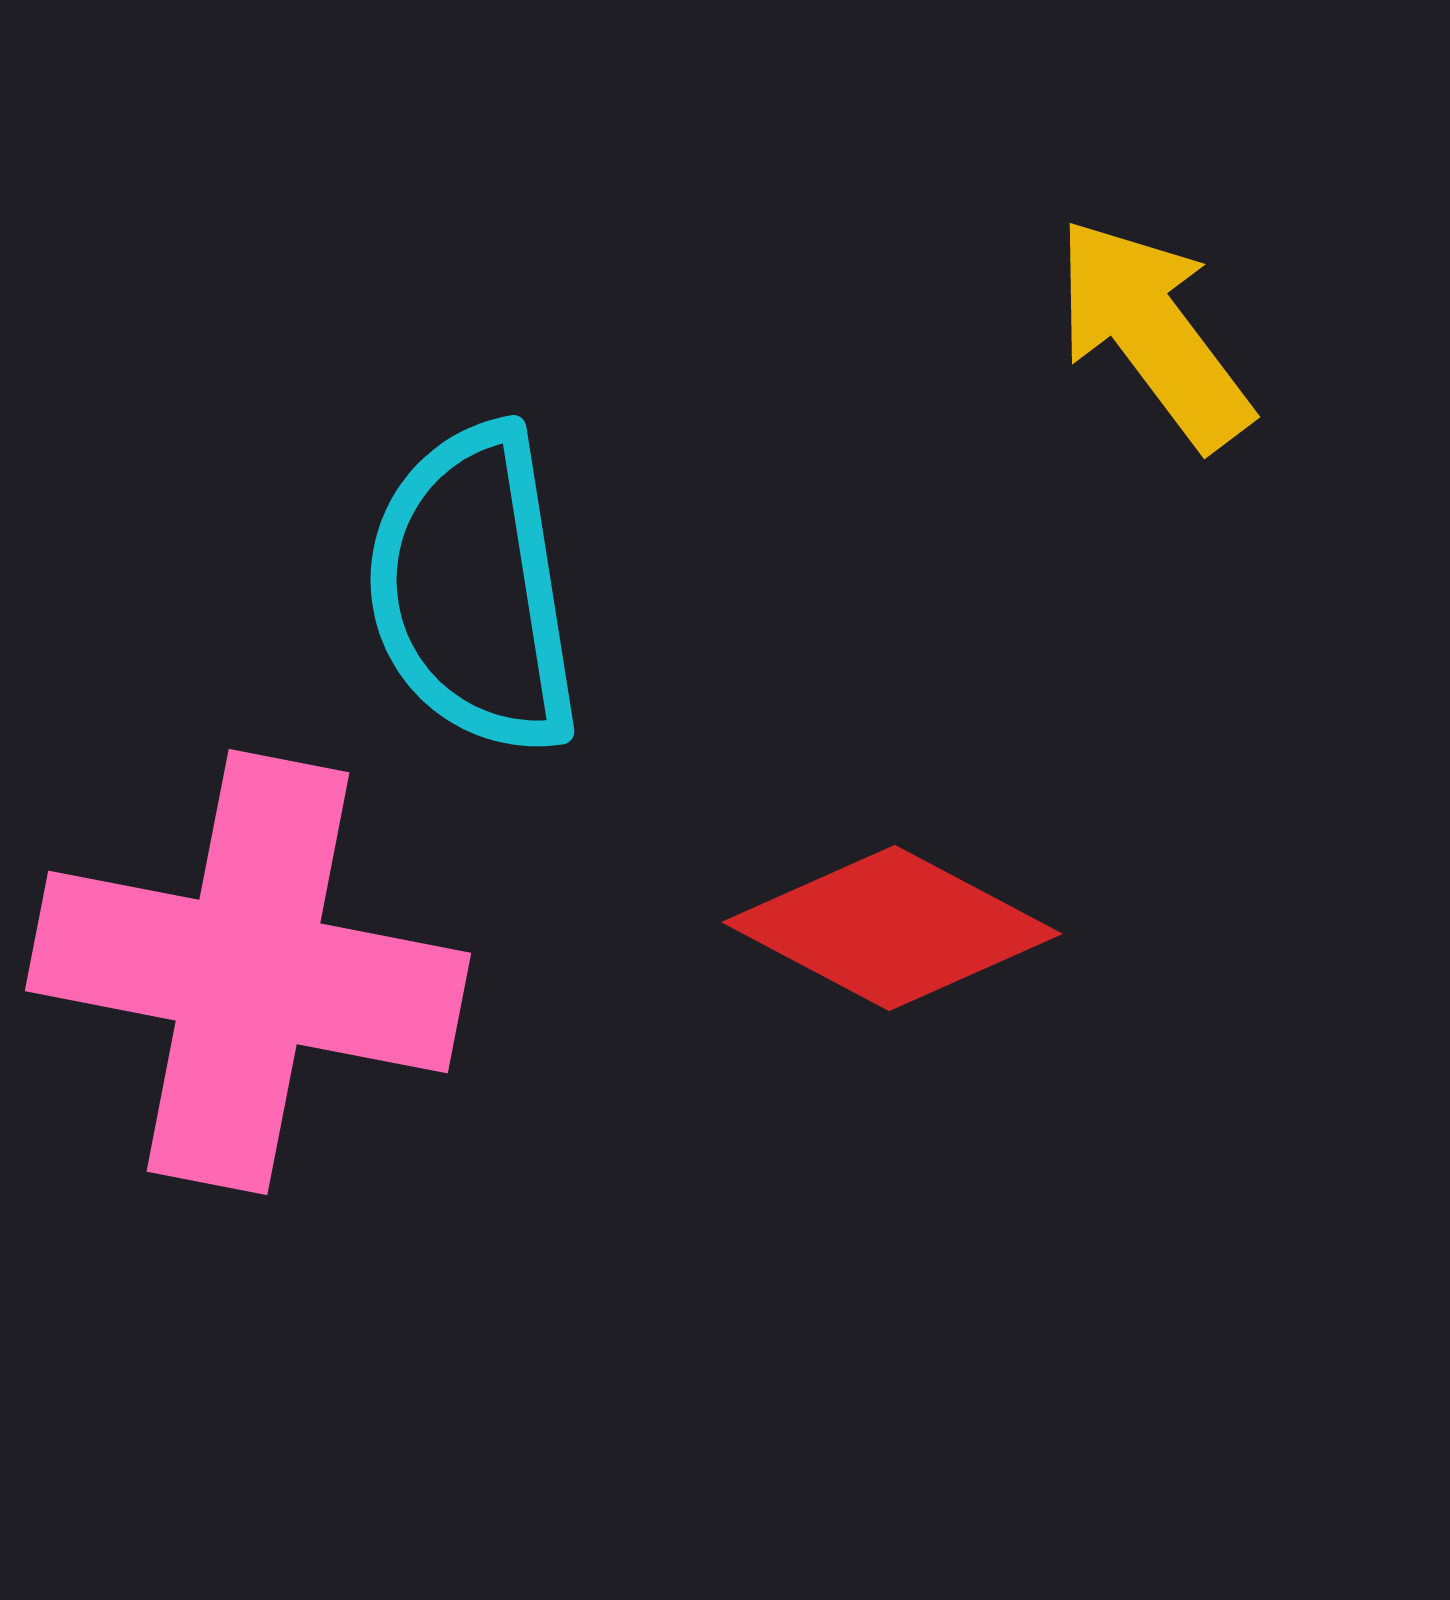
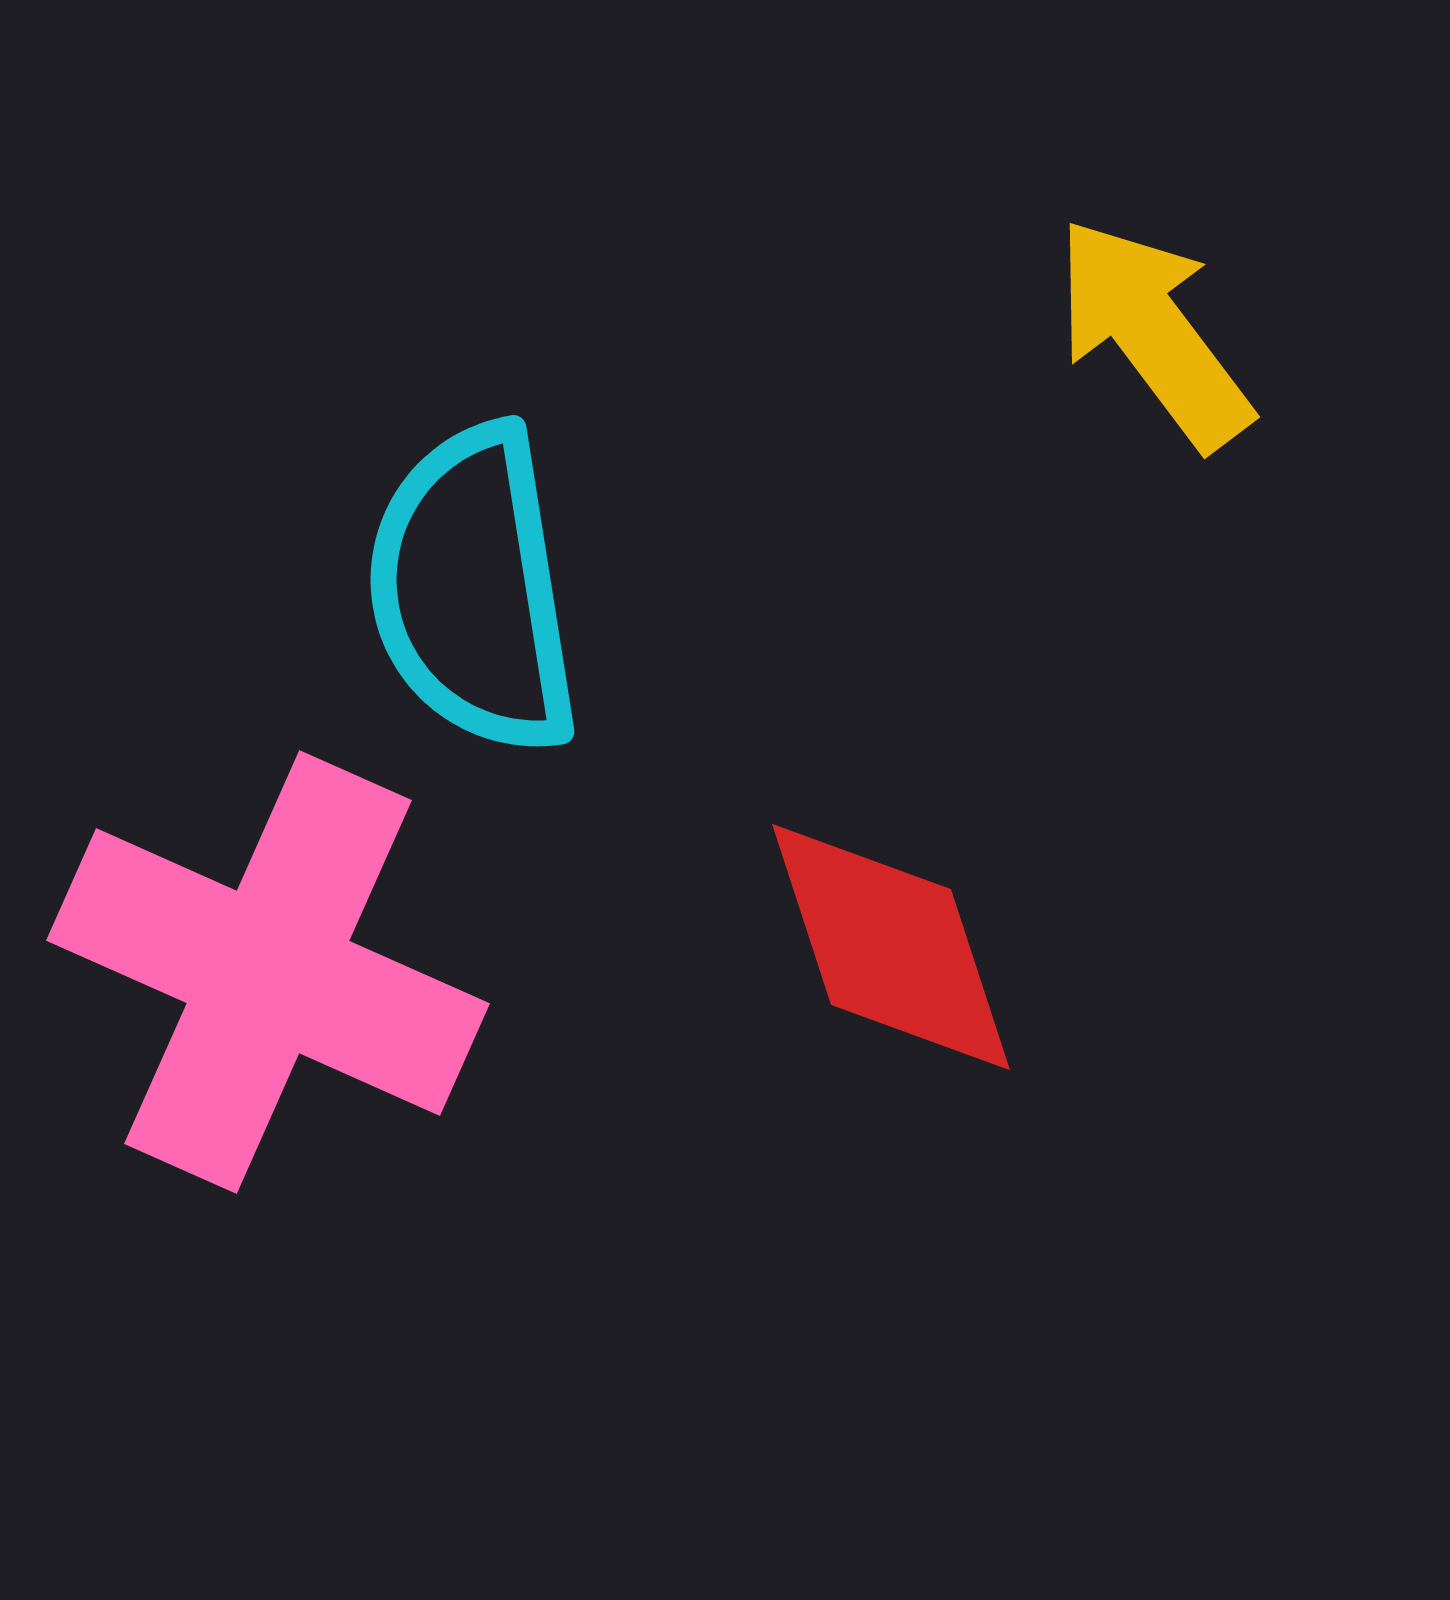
red diamond: moved 1 px left, 19 px down; rotated 44 degrees clockwise
pink cross: moved 20 px right; rotated 13 degrees clockwise
